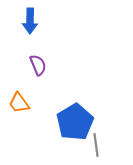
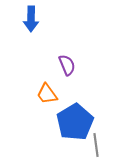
blue arrow: moved 1 px right, 2 px up
purple semicircle: moved 29 px right
orange trapezoid: moved 28 px right, 9 px up
